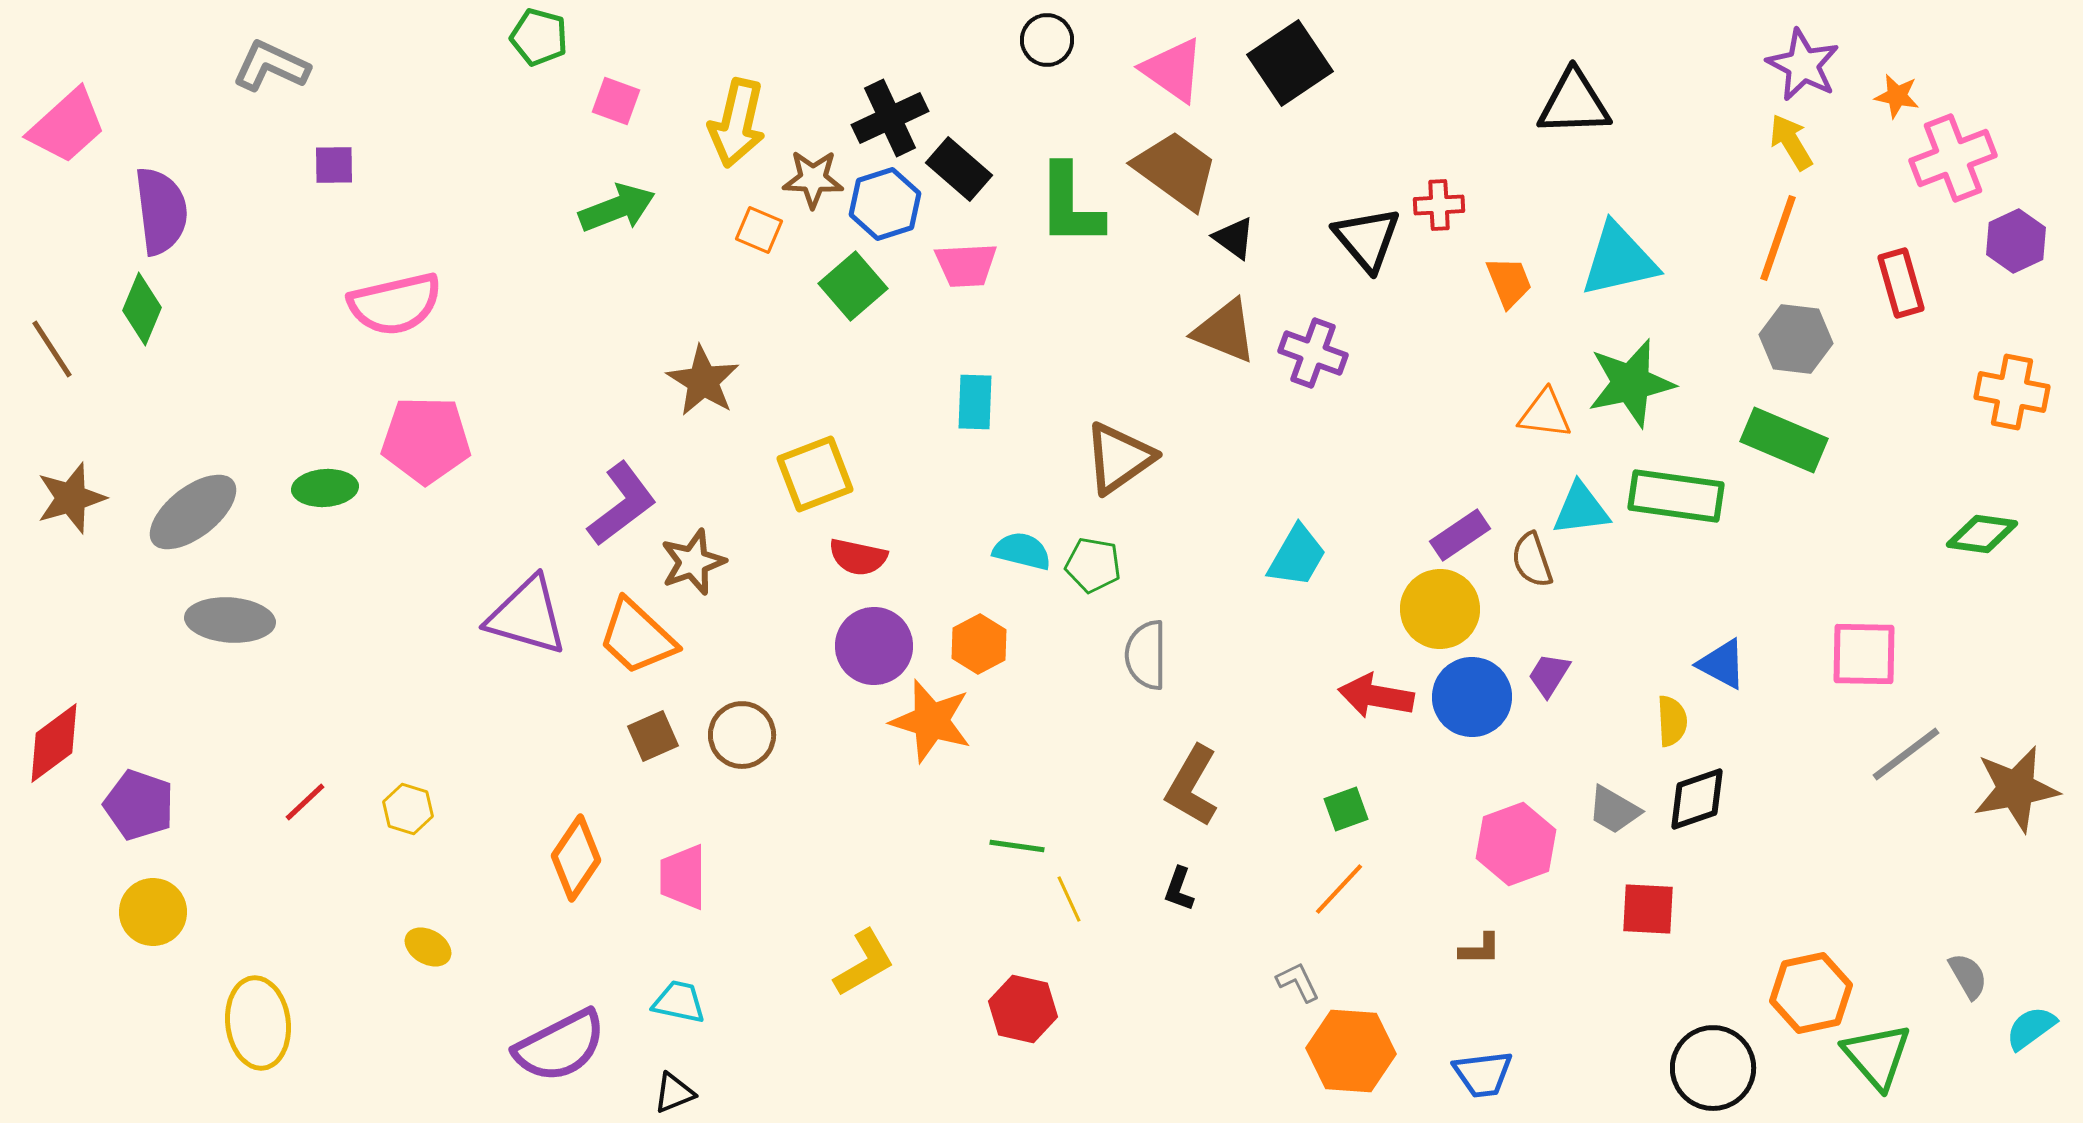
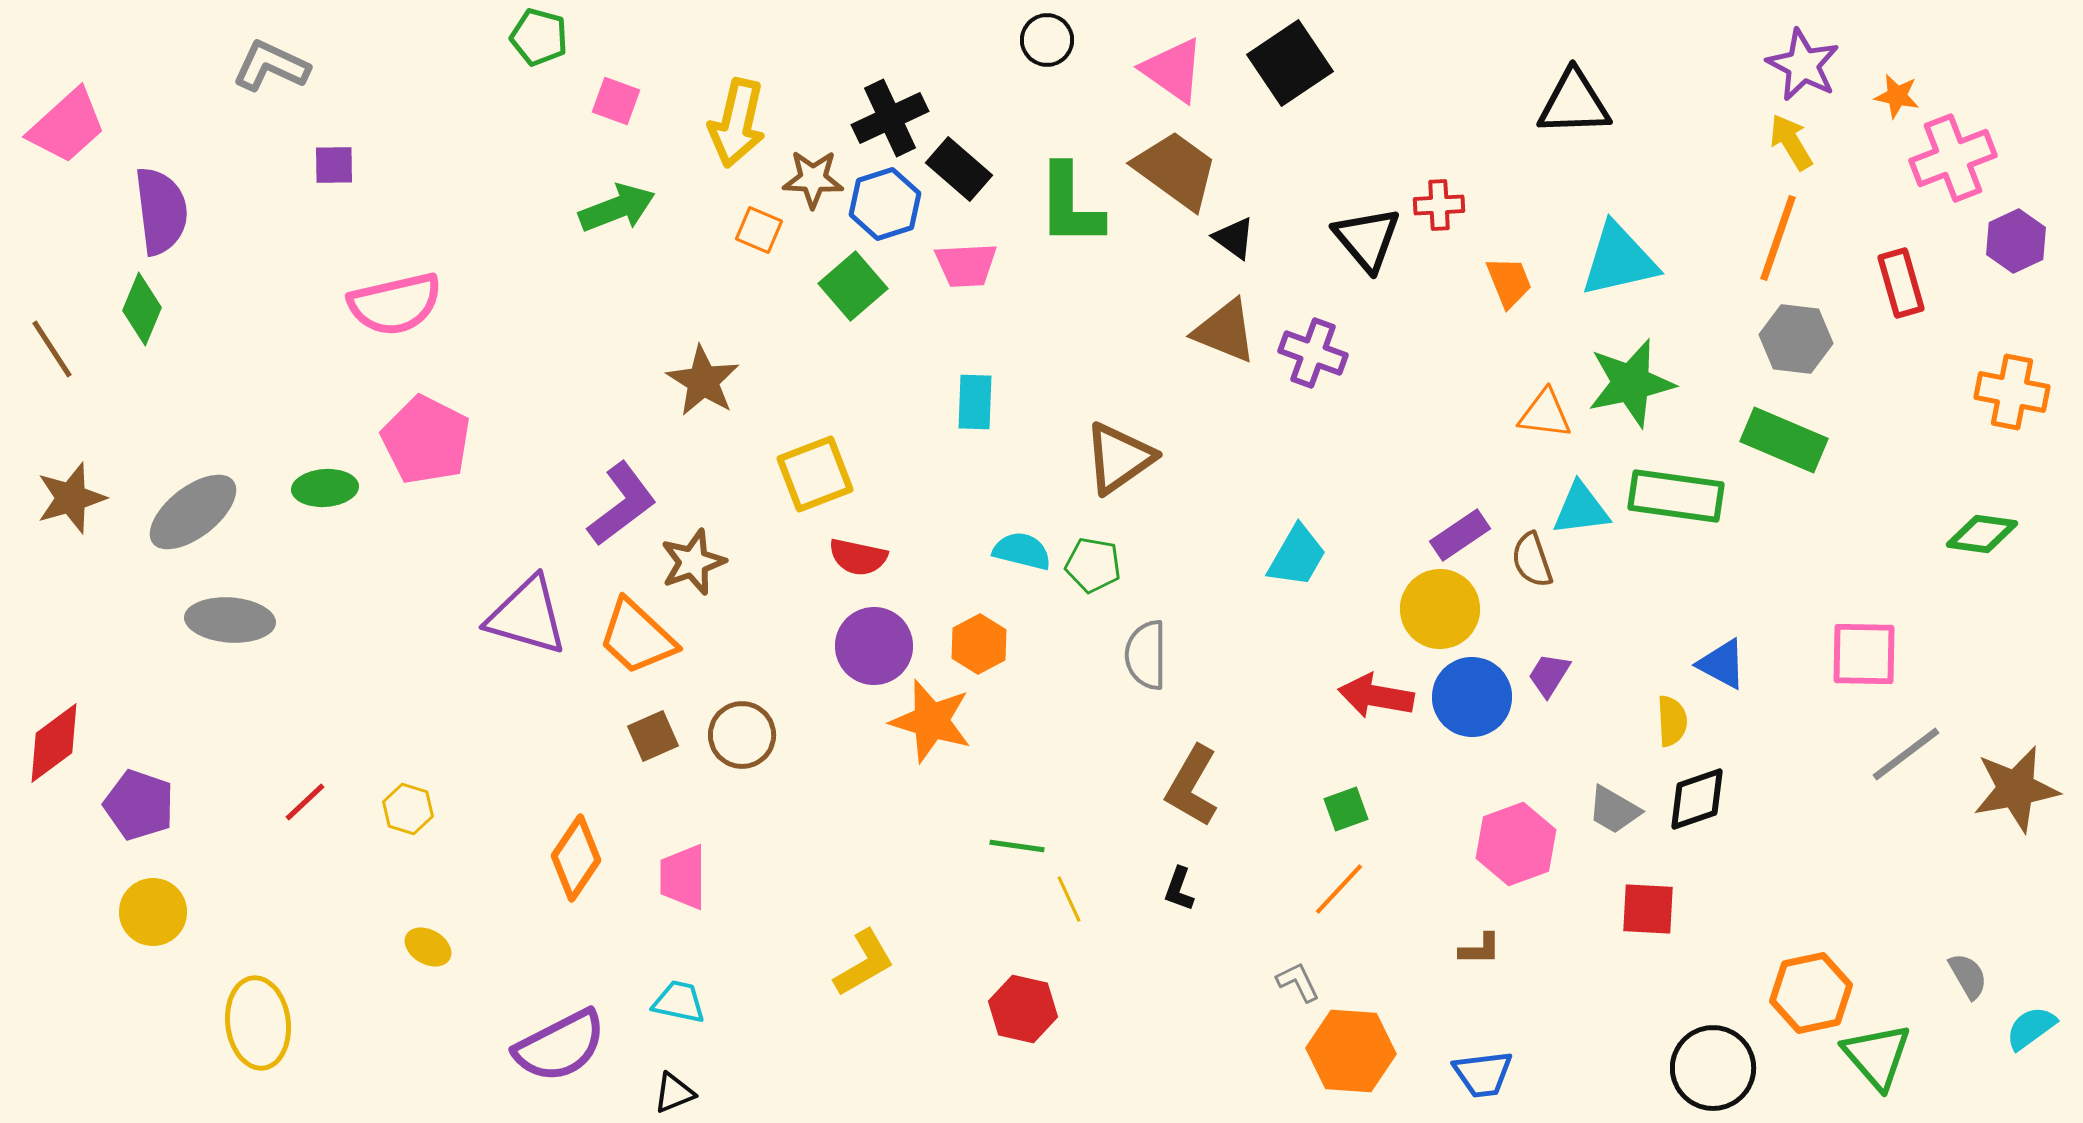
pink pentagon at (426, 440): rotated 26 degrees clockwise
